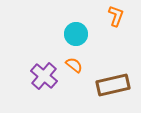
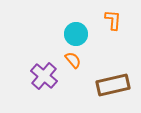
orange L-shape: moved 3 px left, 4 px down; rotated 15 degrees counterclockwise
orange semicircle: moved 1 px left, 5 px up; rotated 12 degrees clockwise
